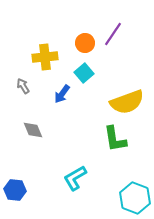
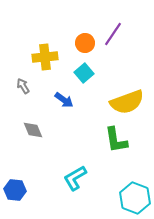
blue arrow: moved 2 px right, 6 px down; rotated 90 degrees counterclockwise
green L-shape: moved 1 px right, 1 px down
